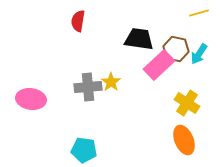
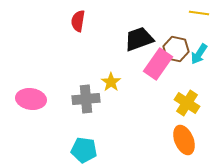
yellow line: rotated 24 degrees clockwise
black trapezoid: rotated 28 degrees counterclockwise
pink rectangle: moved 1 px left, 1 px up; rotated 12 degrees counterclockwise
gray cross: moved 2 px left, 12 px down
